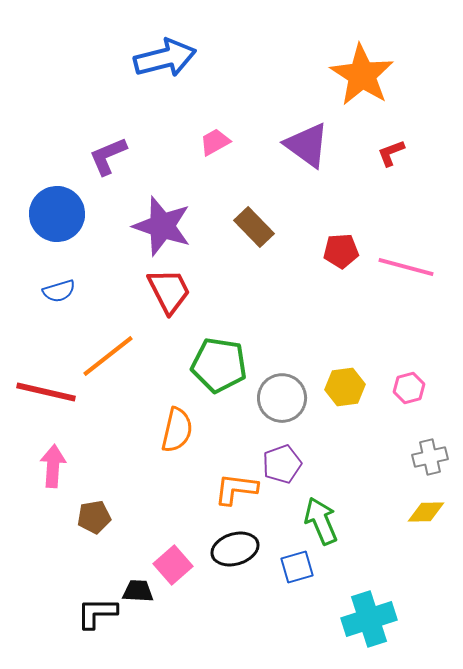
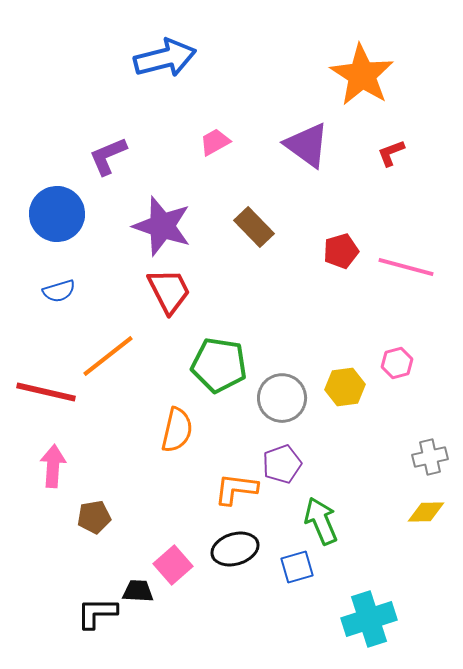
red pentagon: rotated 12 degrees counterclockwise
pink hexagon: moved 12 px left, 25 px up
